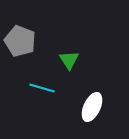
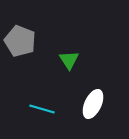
cyan line: moved 21 px down
white ellipse: moved 1 px right, 3 px up
